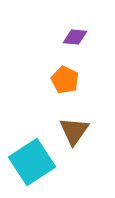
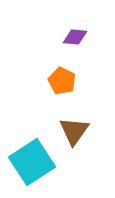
orange pentagon: moved 3 px left, 1 px down
